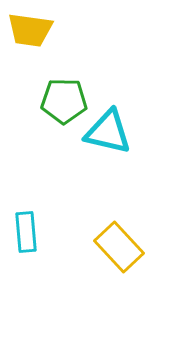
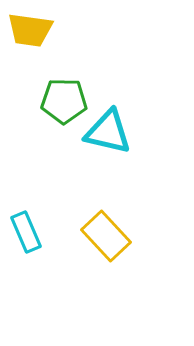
cyan rectangle: rotated 18 degrees counterclockwise
yellow rectangle: moved 13 px left, 11 px up
